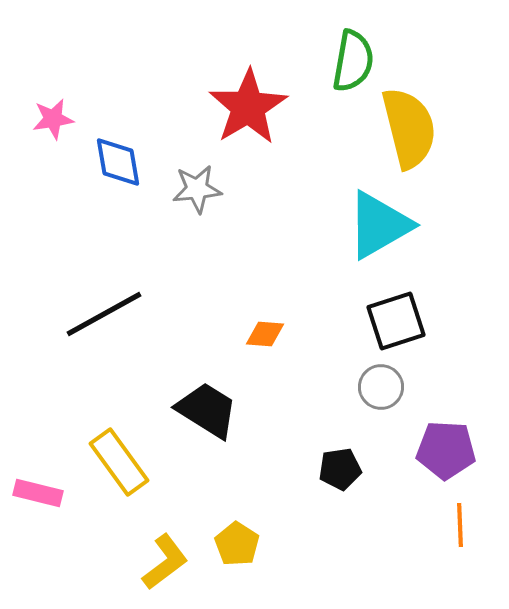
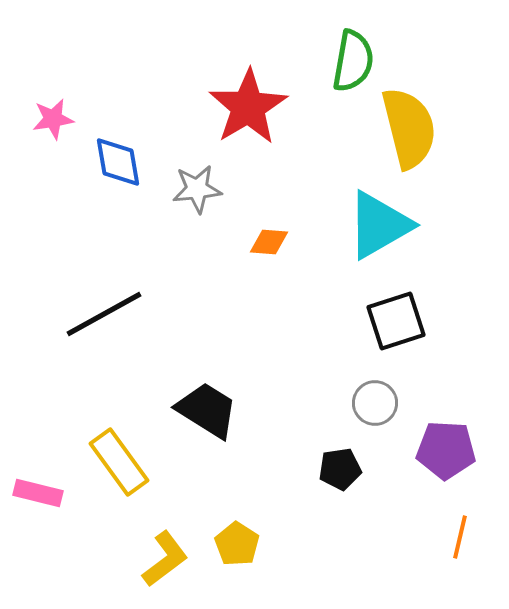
orange diamond: moved 4 px right, 92 px up
gray circle: moved 6 px left, 16 px down
orange line: moved 12 px down; rotated 15 degrees clockwise
yellow L-shape: moved 3 px up
